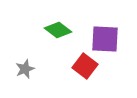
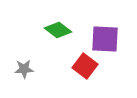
gray star: moved 1 px left; rotated 18 degrees clockwise
